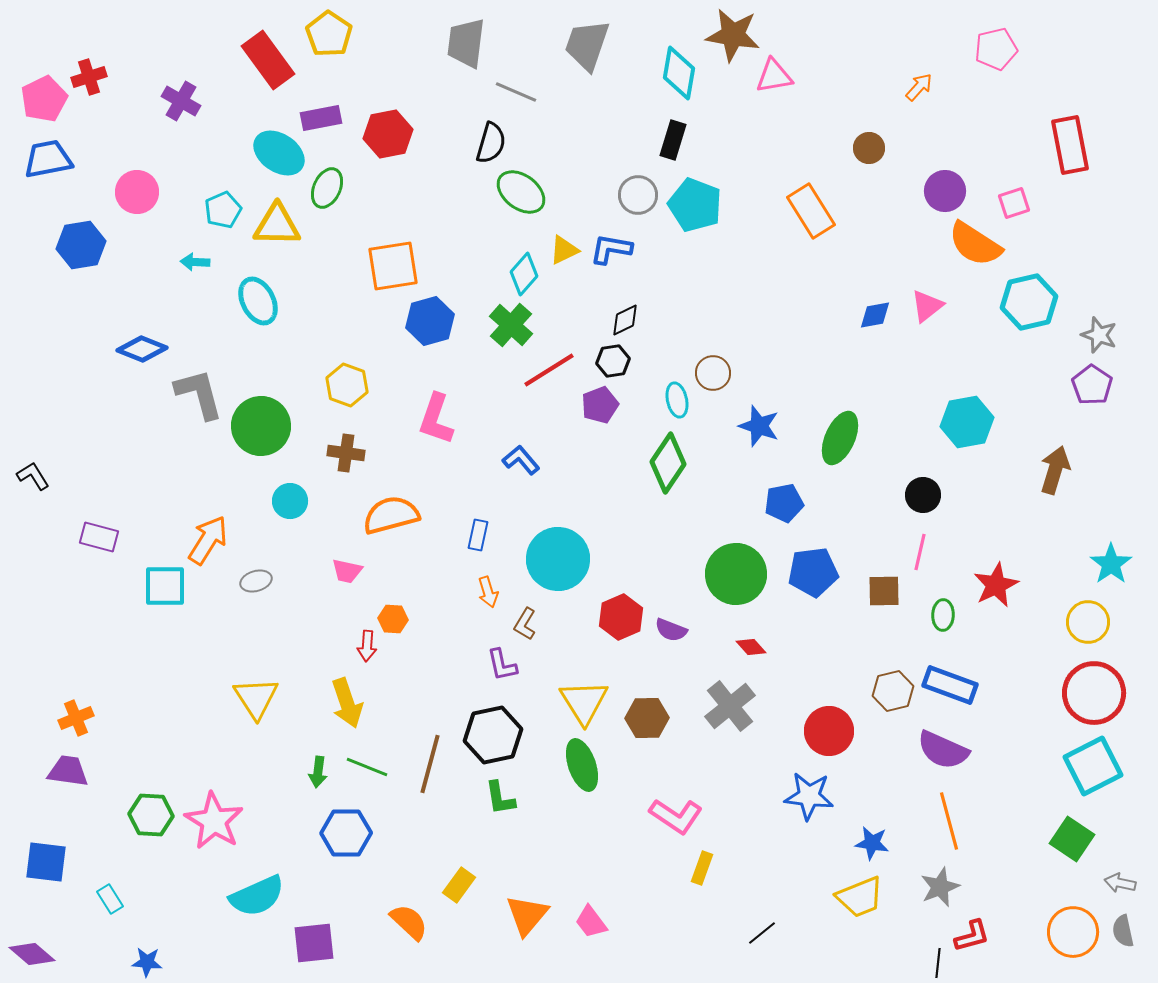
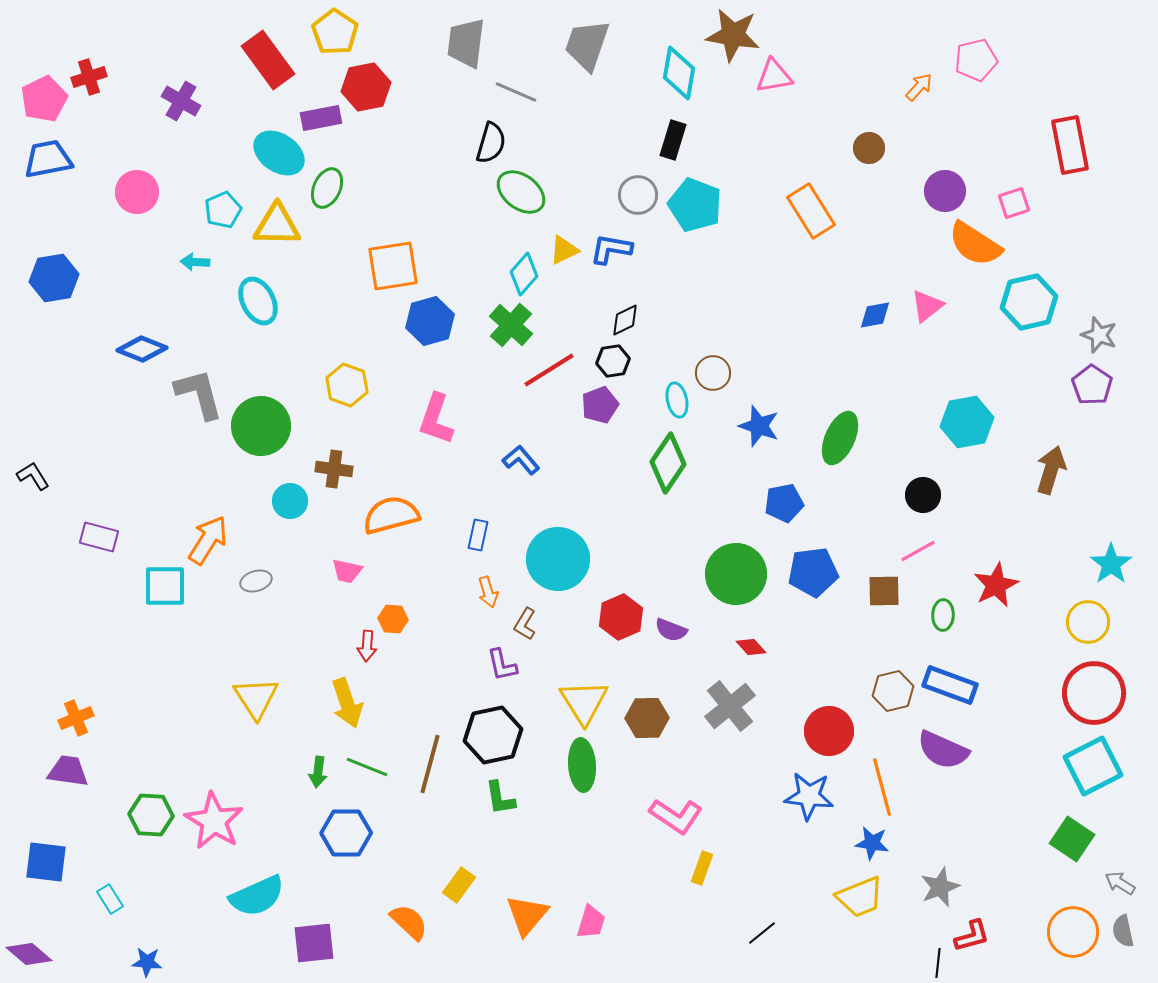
yellow pentagon at (329, 34): moved 6 px right, 2 px up
pink pentagon at (996, 49): moved 20 px left, 11 px down
red hexagon at (388, 134): moved 22 px left, 47 px up
blue hexagon at (81, 245): moved 27 px left, 33 px down
brown cross at (346, 453): moved 12 px left, 16 px down
brown arrow at (1055, 470): moved 4 px left
pink line at (920, 552): moved 2 px left, 1 px up; rotated 48 degrees clockwise
green ellipse at (582, 765): rotated 15 degrees clockwise
orange line at (949, 821): moved 67 px left, 34 px up
gray arrow at (1120, 883): rotated 20 degrees clockwise
pink trapezoid at (591, 922): rotated 126 degrees counterclockwise
purple diamond at (32, 954): moved 3 px left
